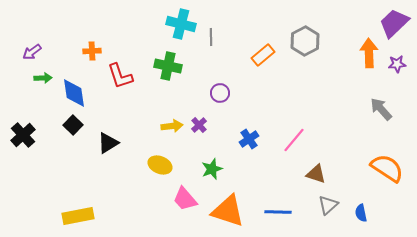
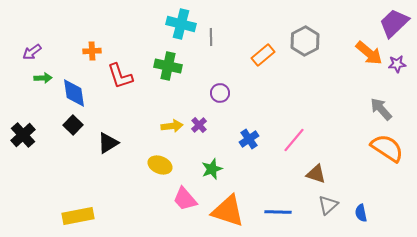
orange arrow: rotated 132 degrees clockwise
orange semicircle: moved 20 px up
